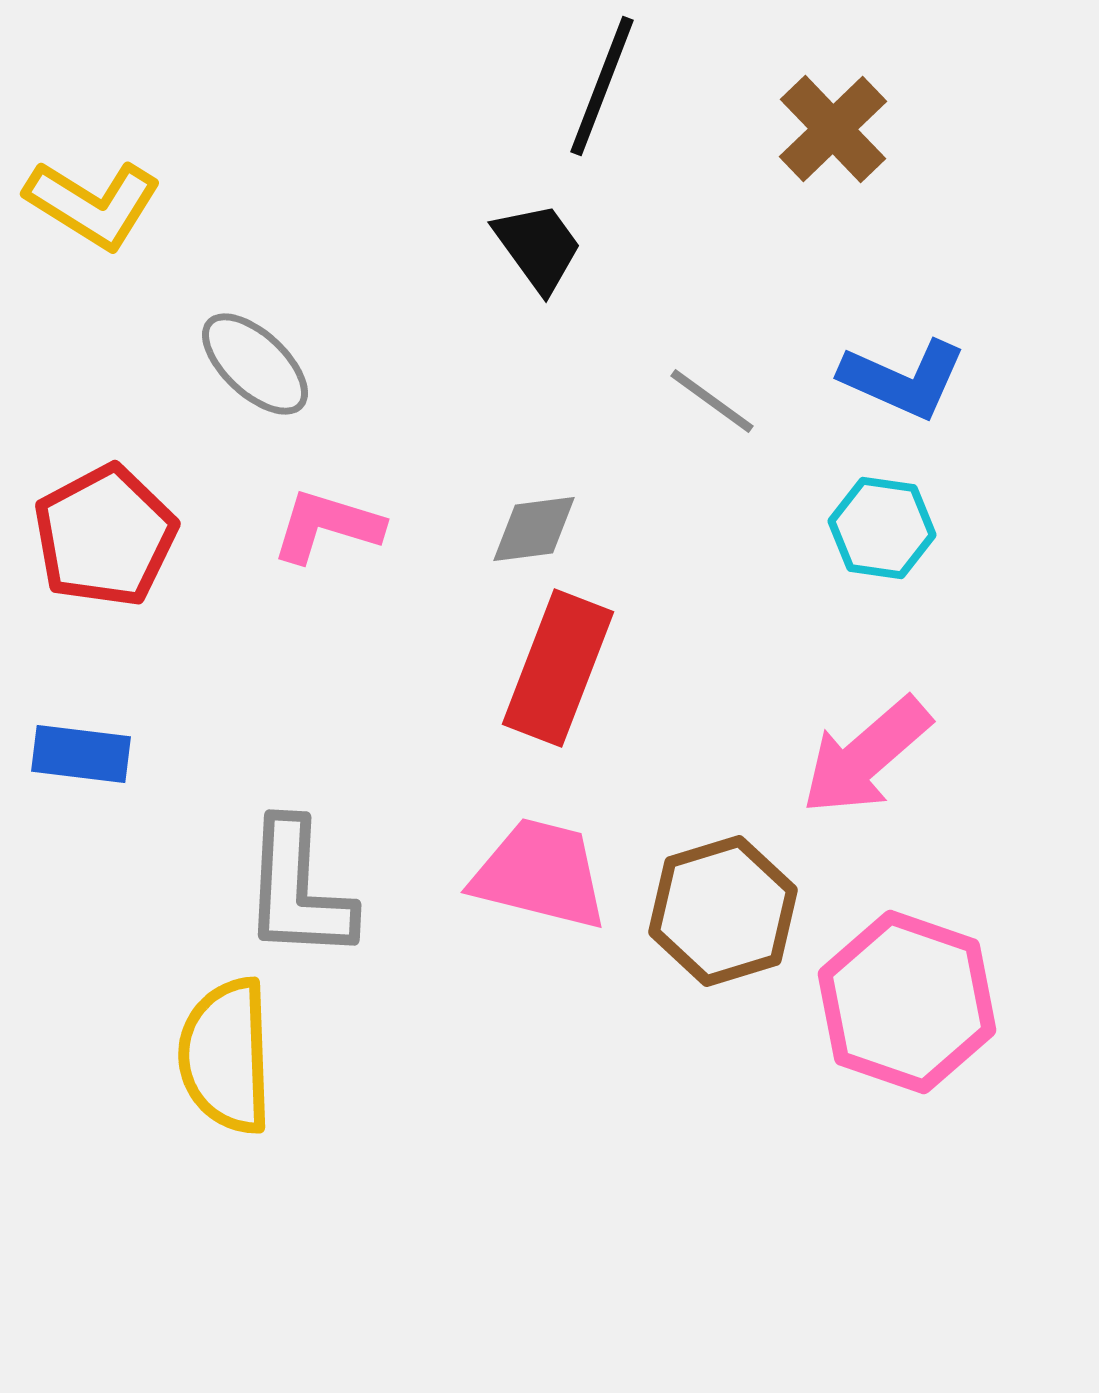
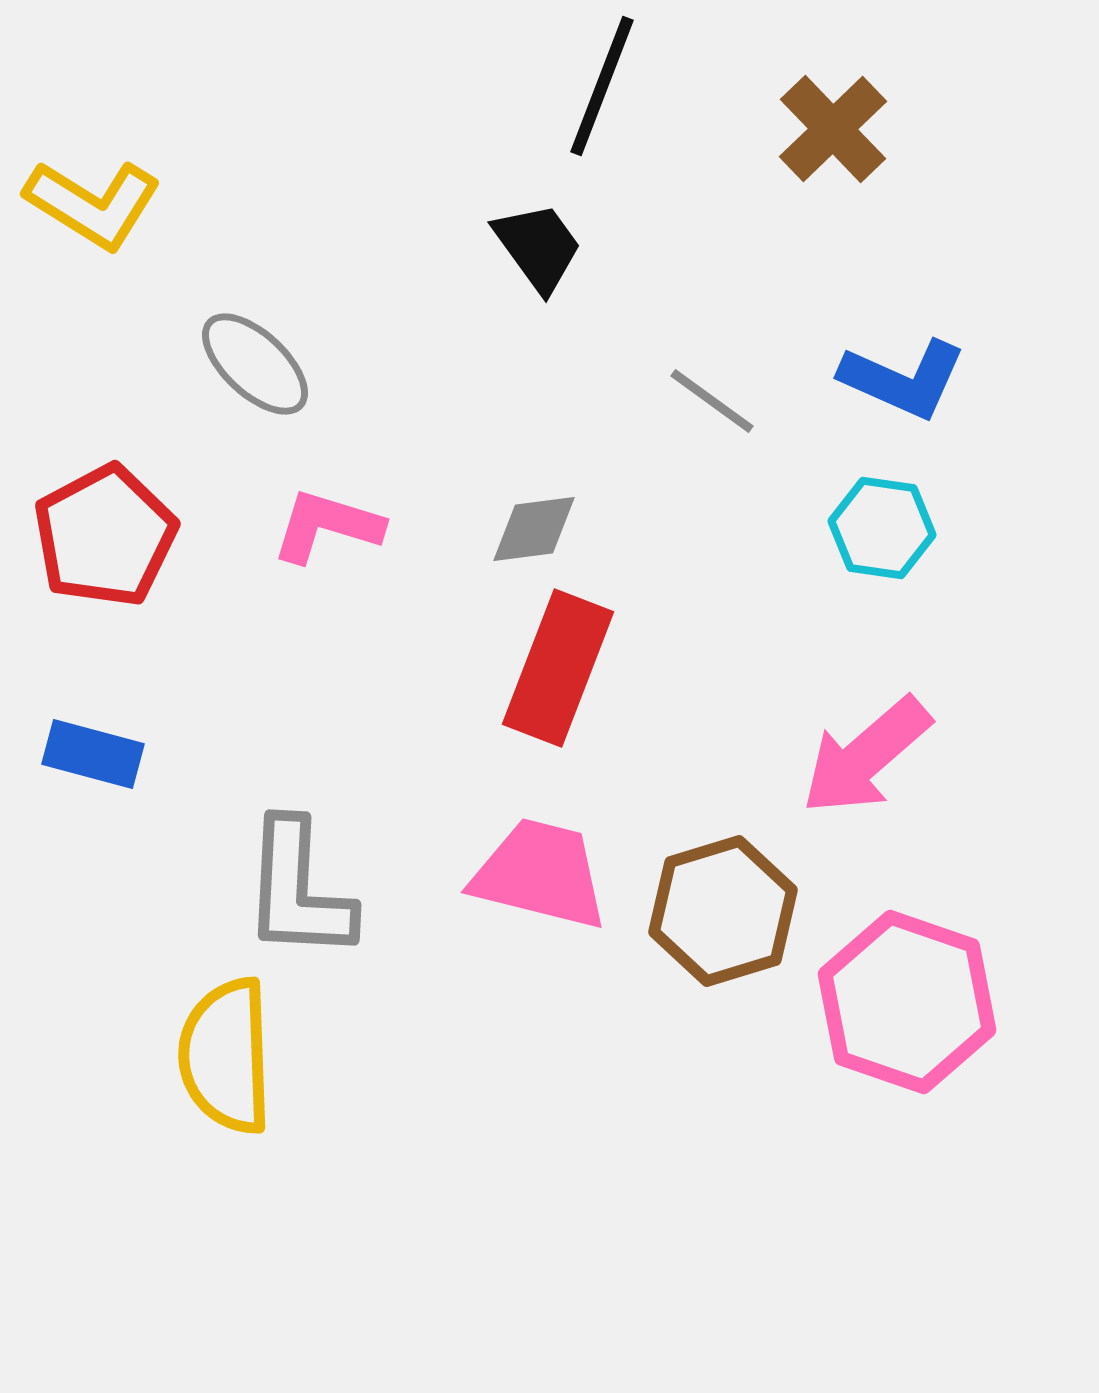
blue rectangle: moved 12 px right; rotated 8 degrees clockwise
